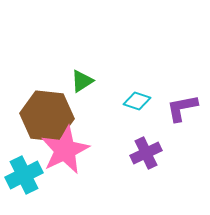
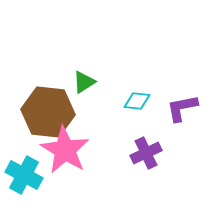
green triangle: moved 2 px right, 1 px down
cyan diamond: rotated 12 degrees counterclockwise
brown hexagon: moved 1 px right, 4 px up
pink star: rotated 15 degrees counterclockwise
cyan cross: rotated 36 degrees counterclockwise
